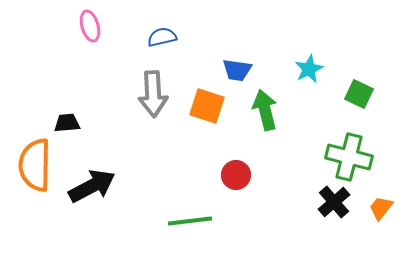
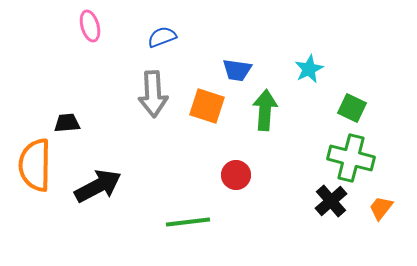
blue semicircle: rotated 8 degrees counterclockwise
green square: moved 7 px left, 14 px down
green arrow: rotated 18 degrees clockwise
green cross: moved 2 px right, 1 px down
black arrow: moved 6 px right
black cross: moved 3 px left, 1 px up
green line: moved 2 px left, 1 px down
